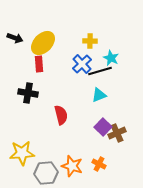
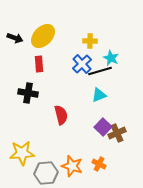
yellow ellipse: moved 7 px up
